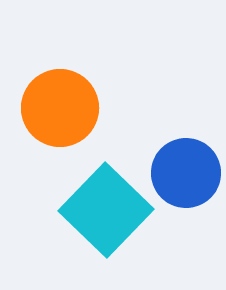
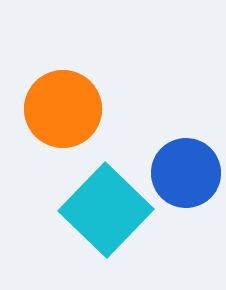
orange circle: moved 3 px right, 1 px down
